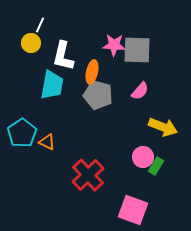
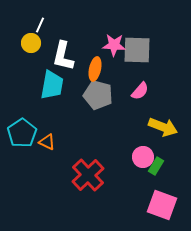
orange ellipse: moved 3 px right, 3 px up
pink square: moved 29 px right, 5 px up
